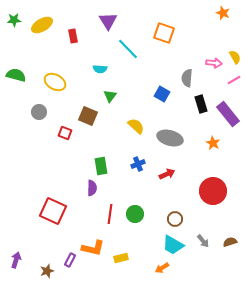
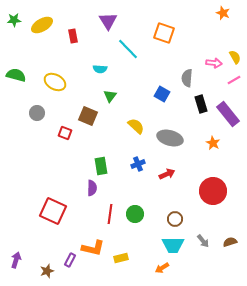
gray circle at (39, 112): moved 2 px left, 1 px down
cyan trapezoid at (173, 245): rotated 30 degrees counterclockwise
